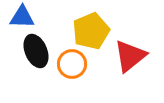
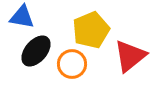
blue triangle: rotated 8 degrees clockwise
yellow pentagon: moved 1 px up
black ellipse: rotated 64 degrees clockwise
